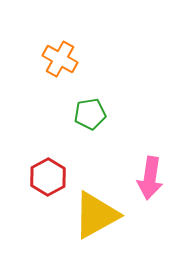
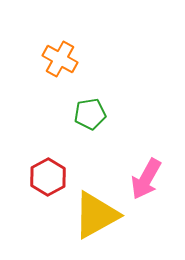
pink arrow: moved 4 px left, 1 px down; rotated 21 degrees clockwise
